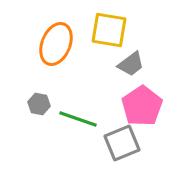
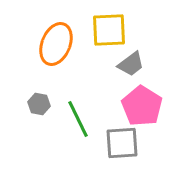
yellow square: rotated 12 degrees counterclockwise
pink pentagon: rotated 6 degrees counterclockwise
green line: rotated 45 degrees clockwise
gray square: rotated 18 degrees clockwise
